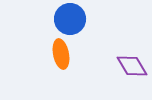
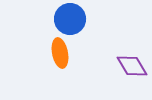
orange ellipse: moved 1 px left, 1 px up
